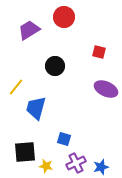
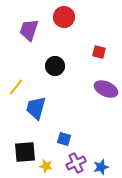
purple trapezoid: rotated 40 degrees counterclockwise
